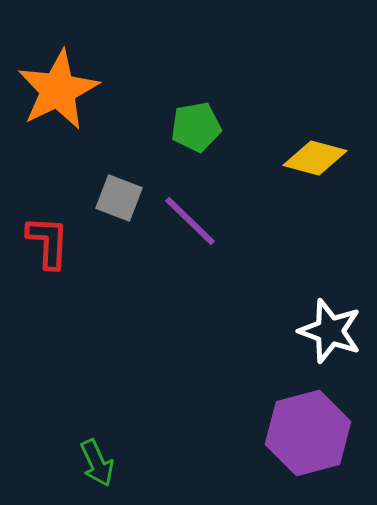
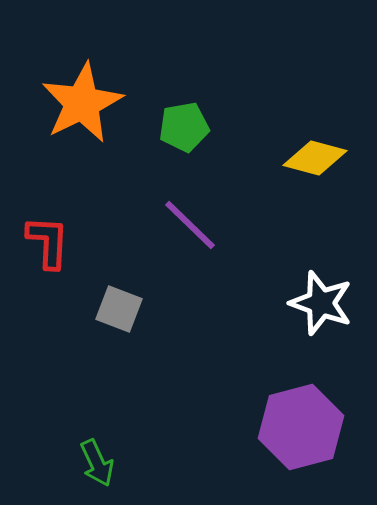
orange star: moved 24 px right, 13 px down
green pentagon: moved 12 px left
gray square: moved 111 px down
purple line: moved 4 px down
white star: moved 9 px left, 28 px up
purple hexagon: moved 7 px left, 6 px up
